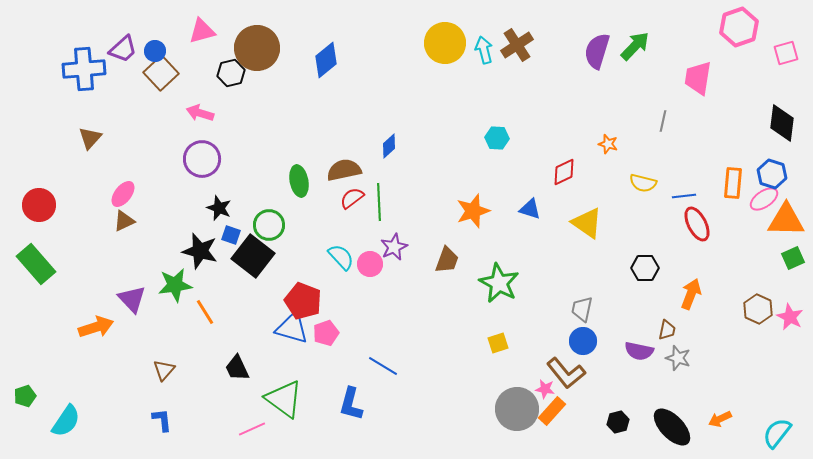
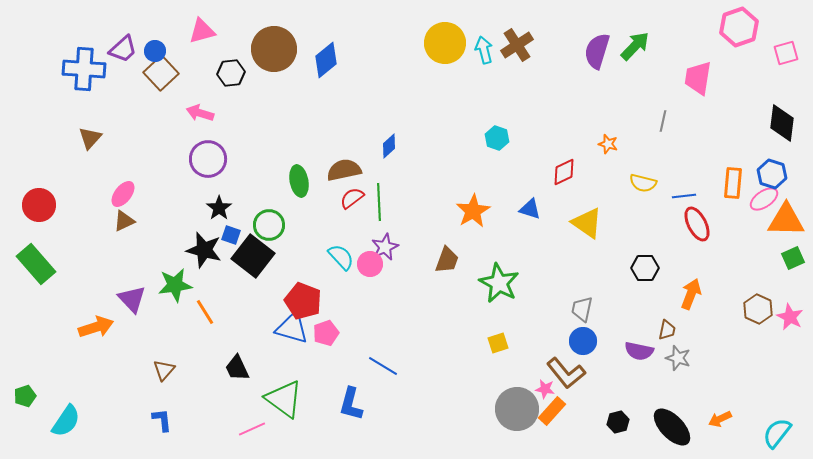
brown circle at (257, 48): moved 17 px right, 1 px down
blue cross at (84, 69): rotated 9 degrees clockwise
black hexagon at (231, 73): rotated 8 degrees clockwise
cyan hexagon at (497, 138): rotated 15 degrees clockwise
purple circle at (202, 159): moved 6 px right
black star at (219, 208): rotated 15 degrees clockwise
orange star at (473, 211): rotated 12 degrees counterclockwise
purple star at (394, 247): moved 9 px left
black star at (200, 251): moved 4 px right, 1 px up
